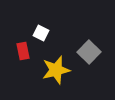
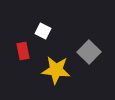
white square: moved 2 px right, 2 px up
yellow star: rotated 20 degrees clockwise
